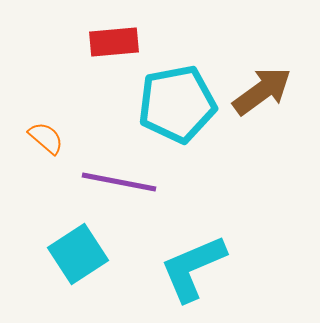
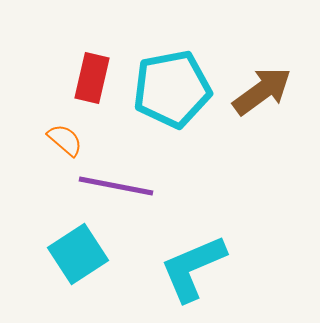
red rectangle: moved 22 px left, 36 px down; rotated 72 degrees counterclockwise
cyan pentagon: moved 5 px left, 15 px up
orange semicircle: moved 19 px right, 2 px down
purple line: moved 3 px left, 4 px down
